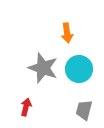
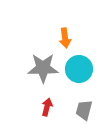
orange arrow: moved 2 px left, 5 px down
gray star: rotated 20 degrees counterclockwise
red arrow: moved 21 px right
